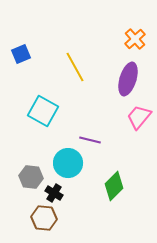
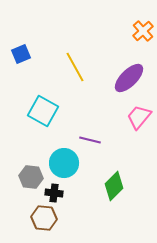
orange cross: moved 8 px right, 8 px up
purple ellipse: moved 1 px right, 1 px up; rotated 28 degrees clockwise
cyan circle: moved 4 px left
black cross: rotated 24 degrees counterclockwise
